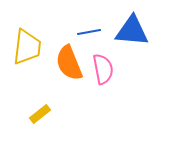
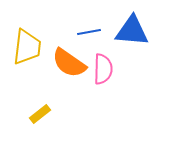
orange semicircle: rotated 33 degrees counterclockwise
pink semicircle: rotated 12 degrees clockwise
